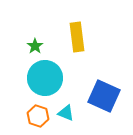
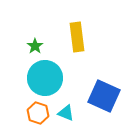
orange hexagon: moved 3 px up
